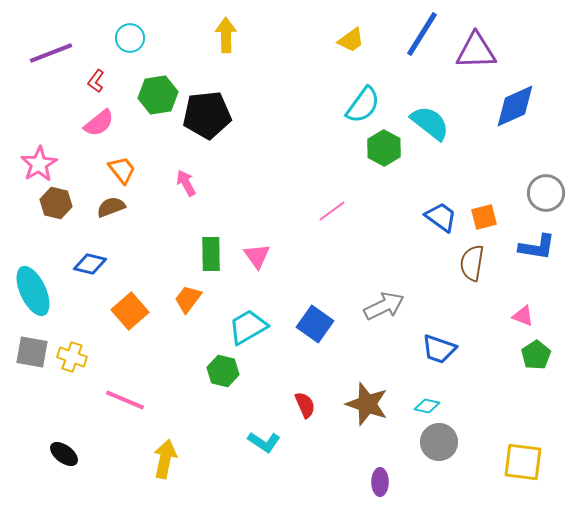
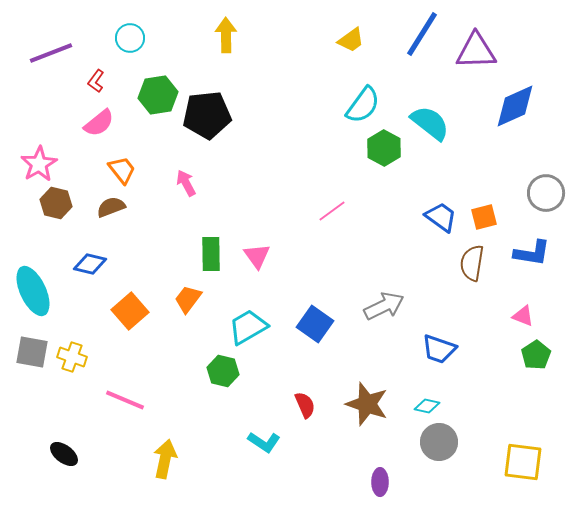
blue L-shape at (537, 247): moved 5 px left, 6 px down
